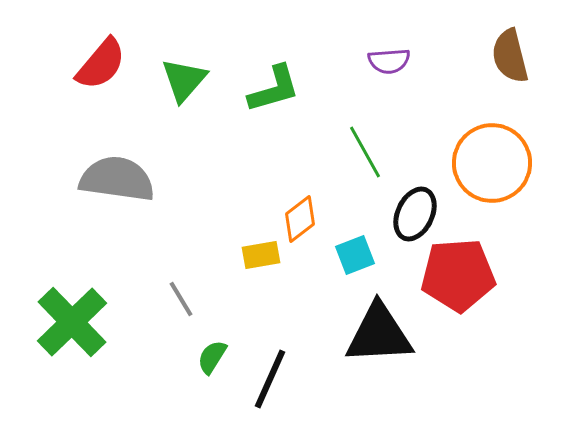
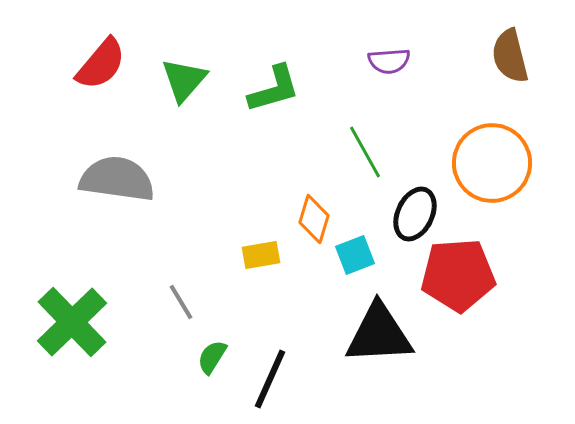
orange diamond: moved 14 px right; rotated 36 degrees counterclockwise
gray line: moved 3 px down
